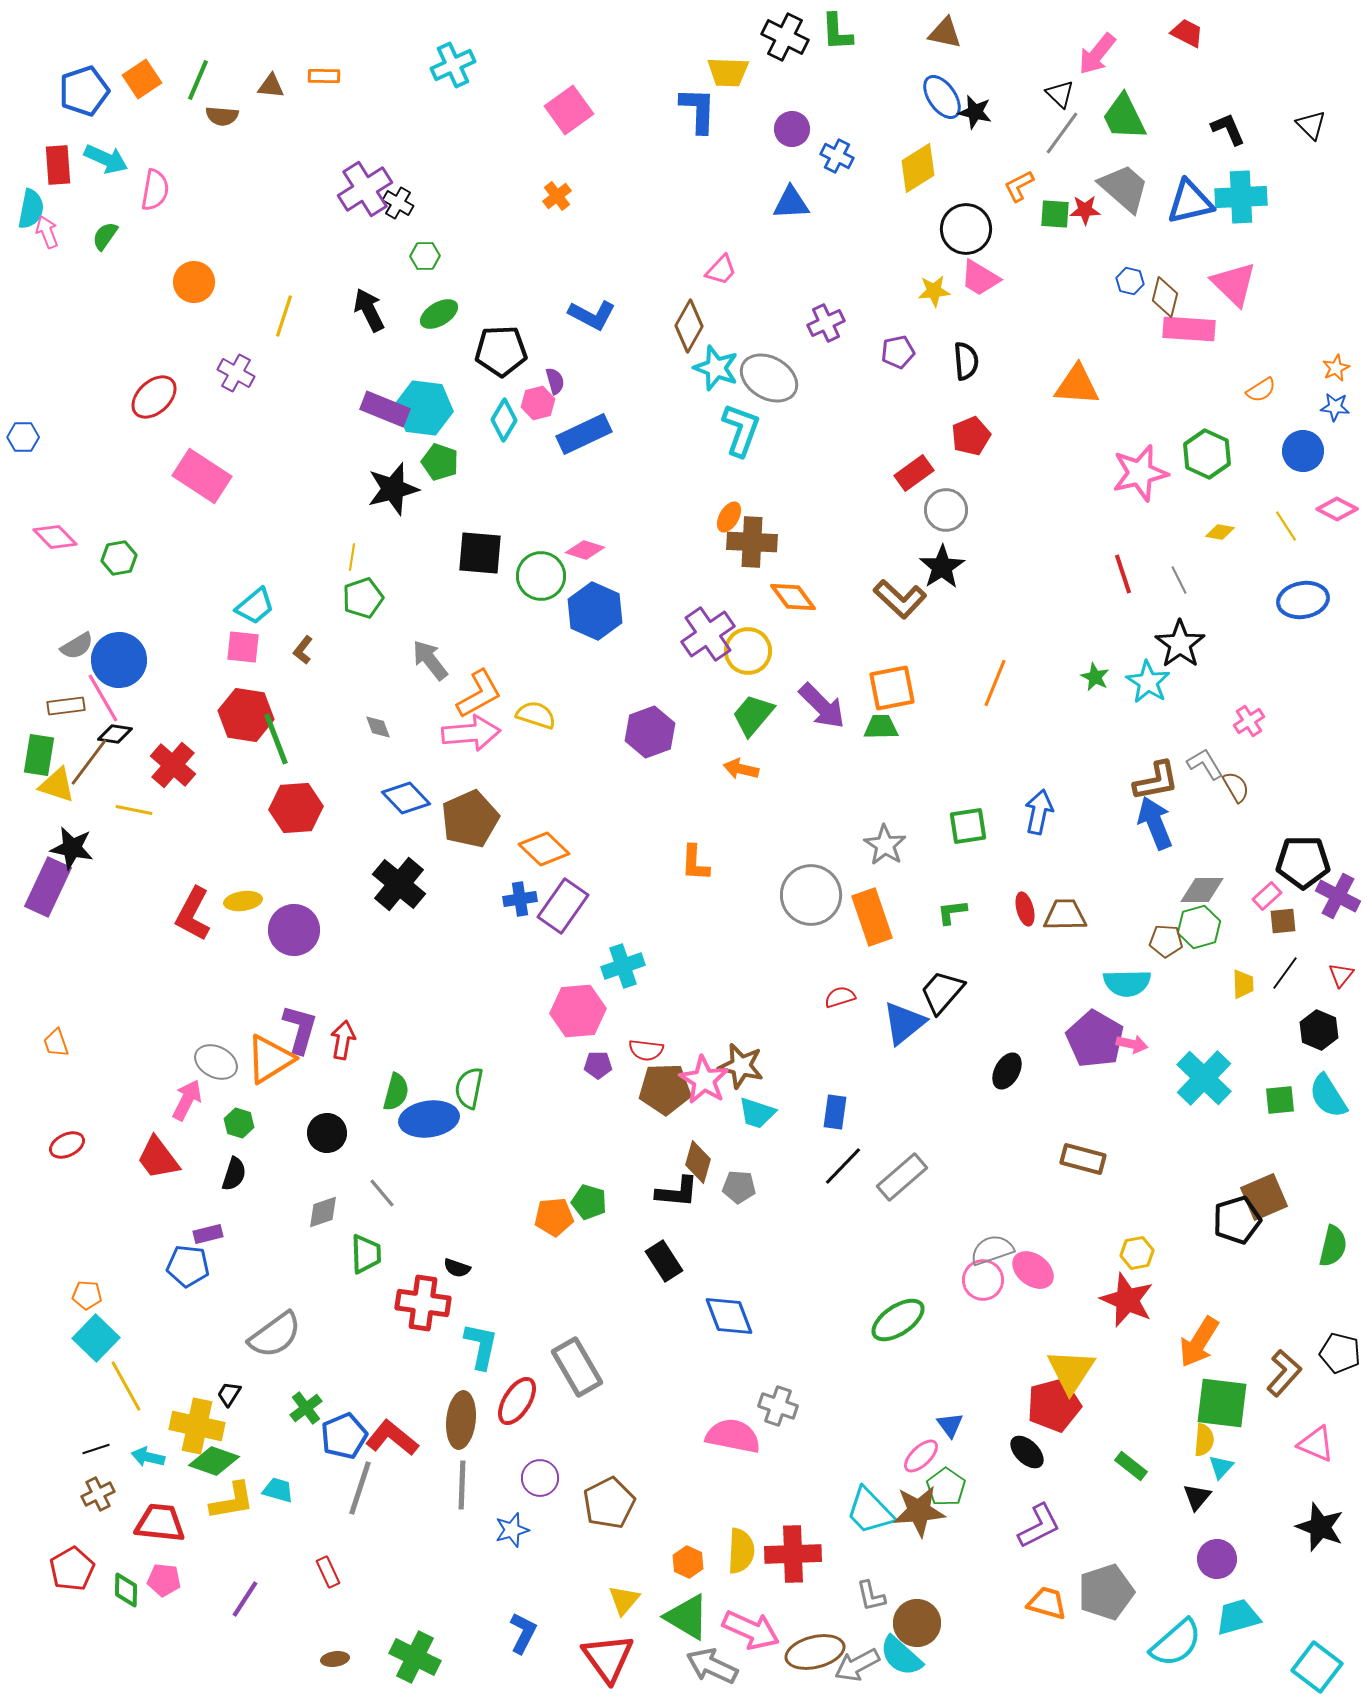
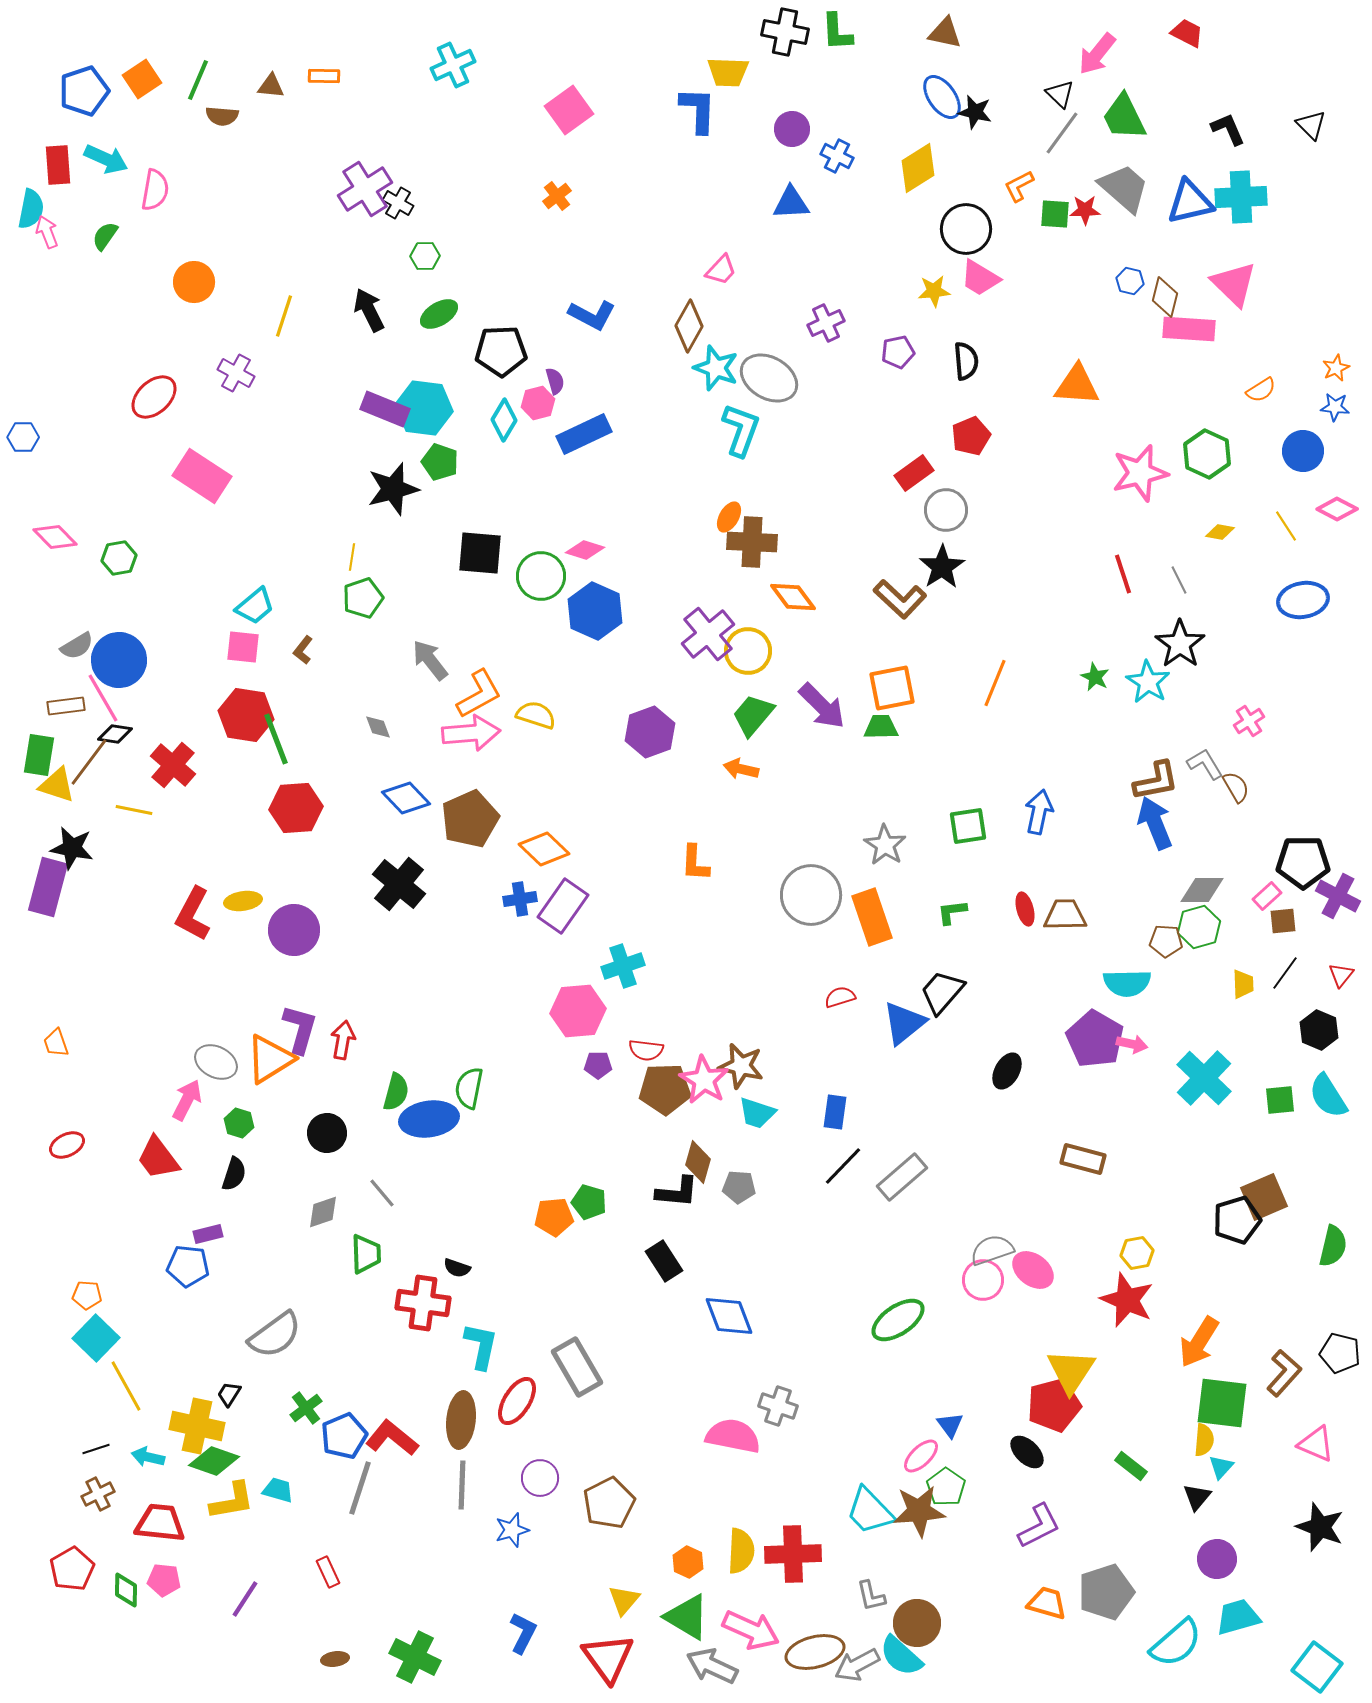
black cross at (785, 37): moved 5 px up; rotated 15 degrees counterclockwise
purple cross at (708, 634): rotated 4 degrees counterclockwise
purple rectangle at (48, 887): rotated 10 degrees counterclockwise
